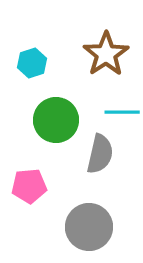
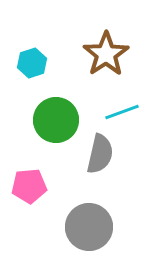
cyan line: rotated 20 degrees counterclockwise
